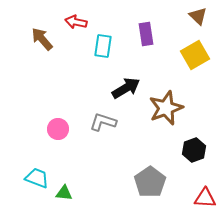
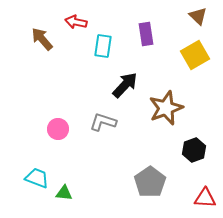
black arrow: moved 1 px left, 3 px up; rotated 16 degrees counterclockwise
